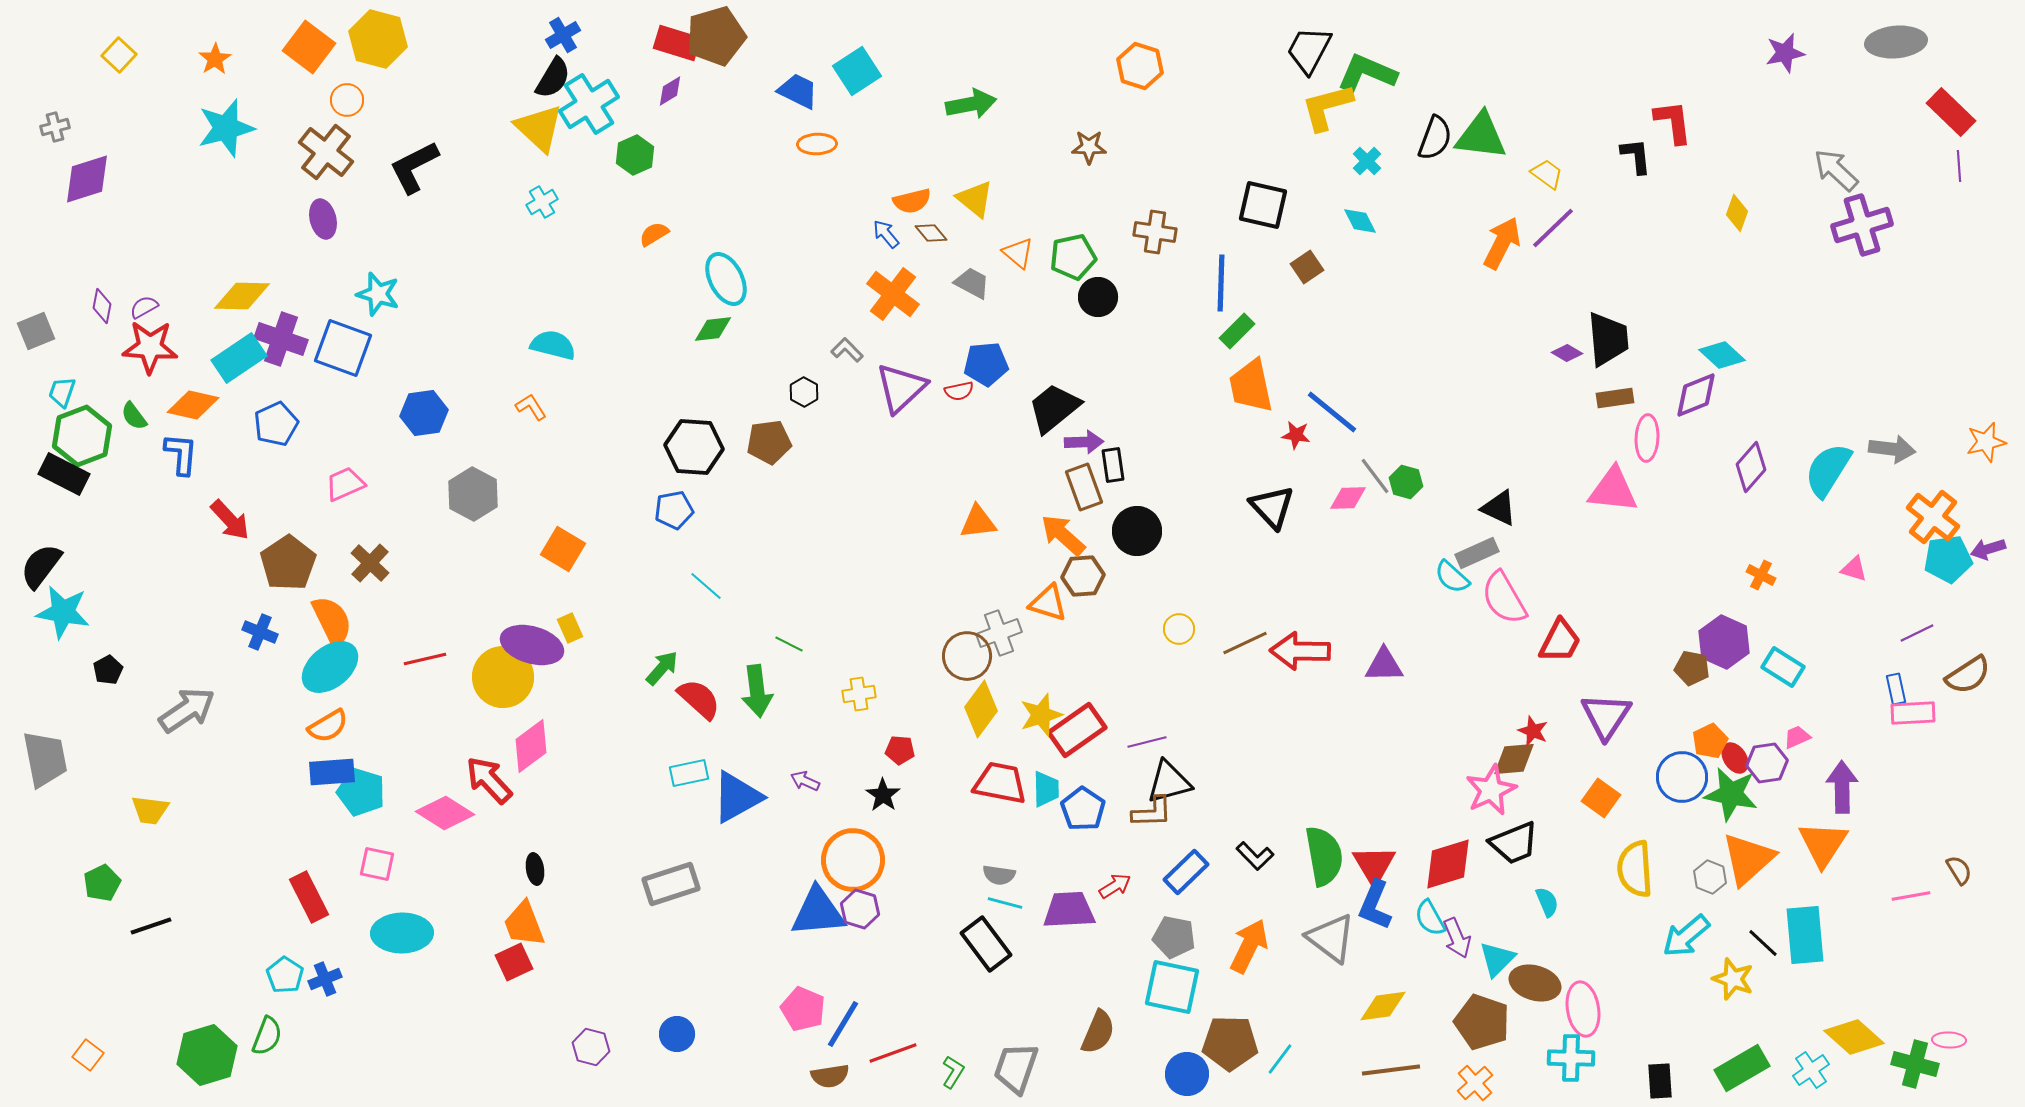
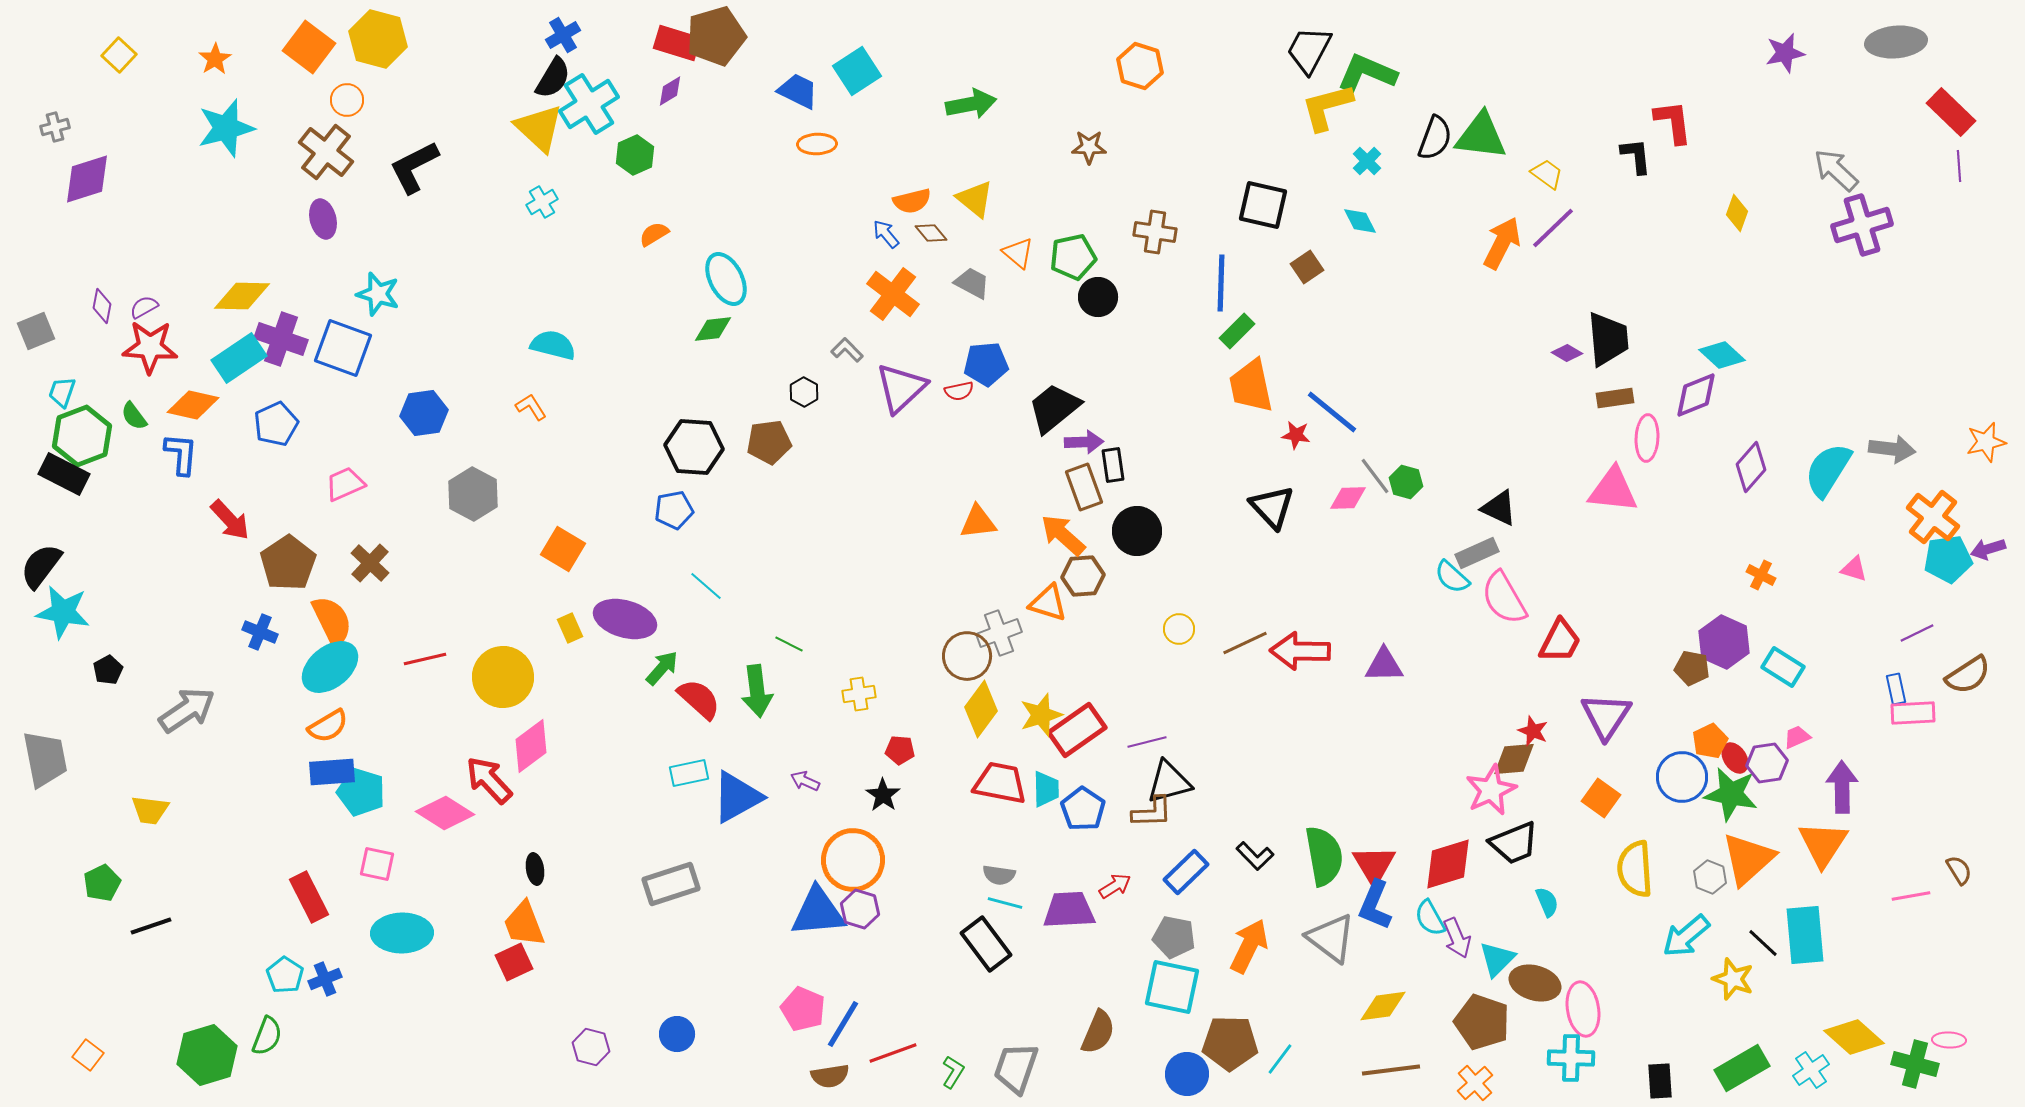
purple ellipse at (532, 645): moved 93 px right, 26 px up
